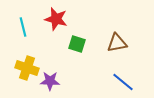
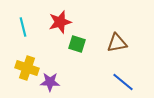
red star: moved 4 px right, 3 px down; rotated 30 degrees counterclockwise
purple star: moved 1 px down
